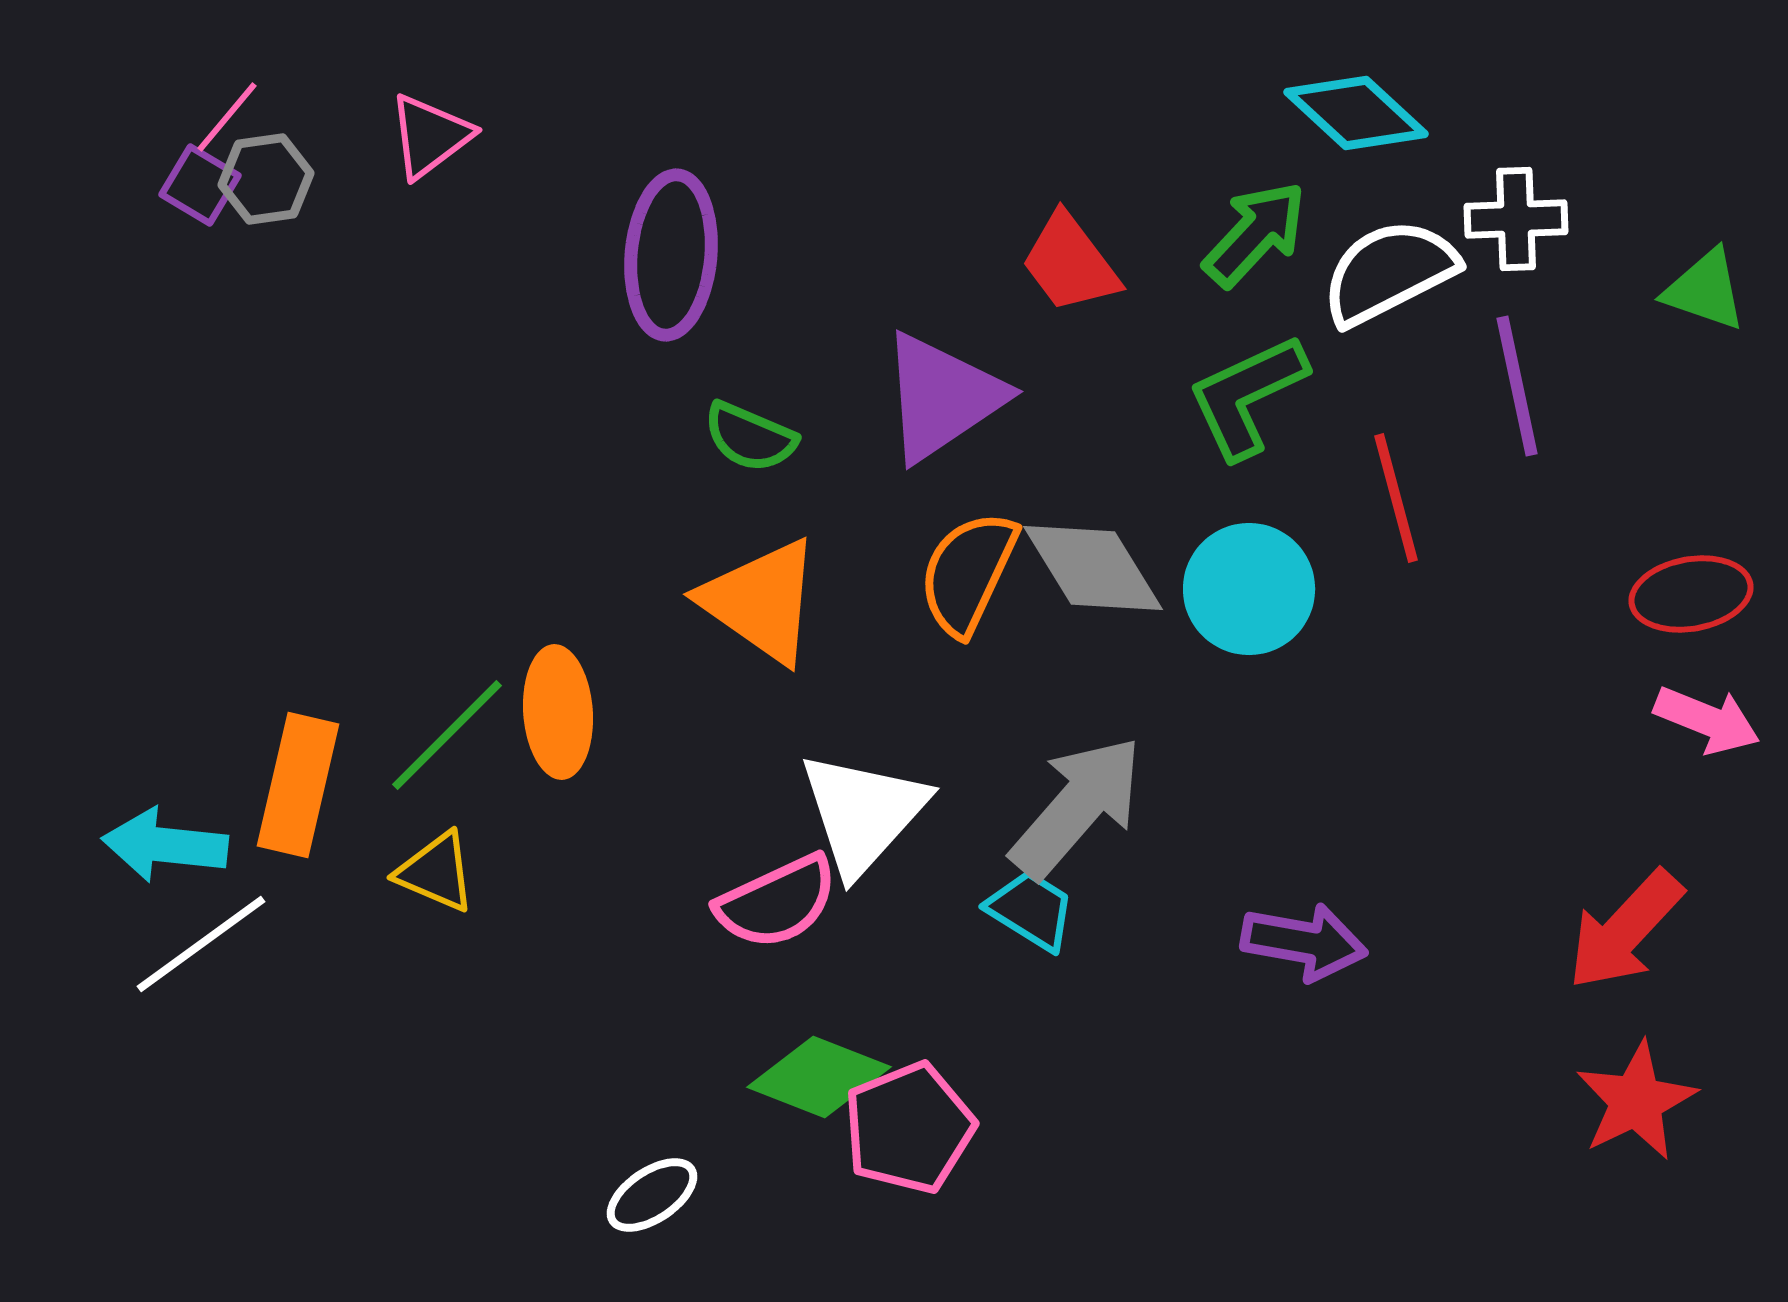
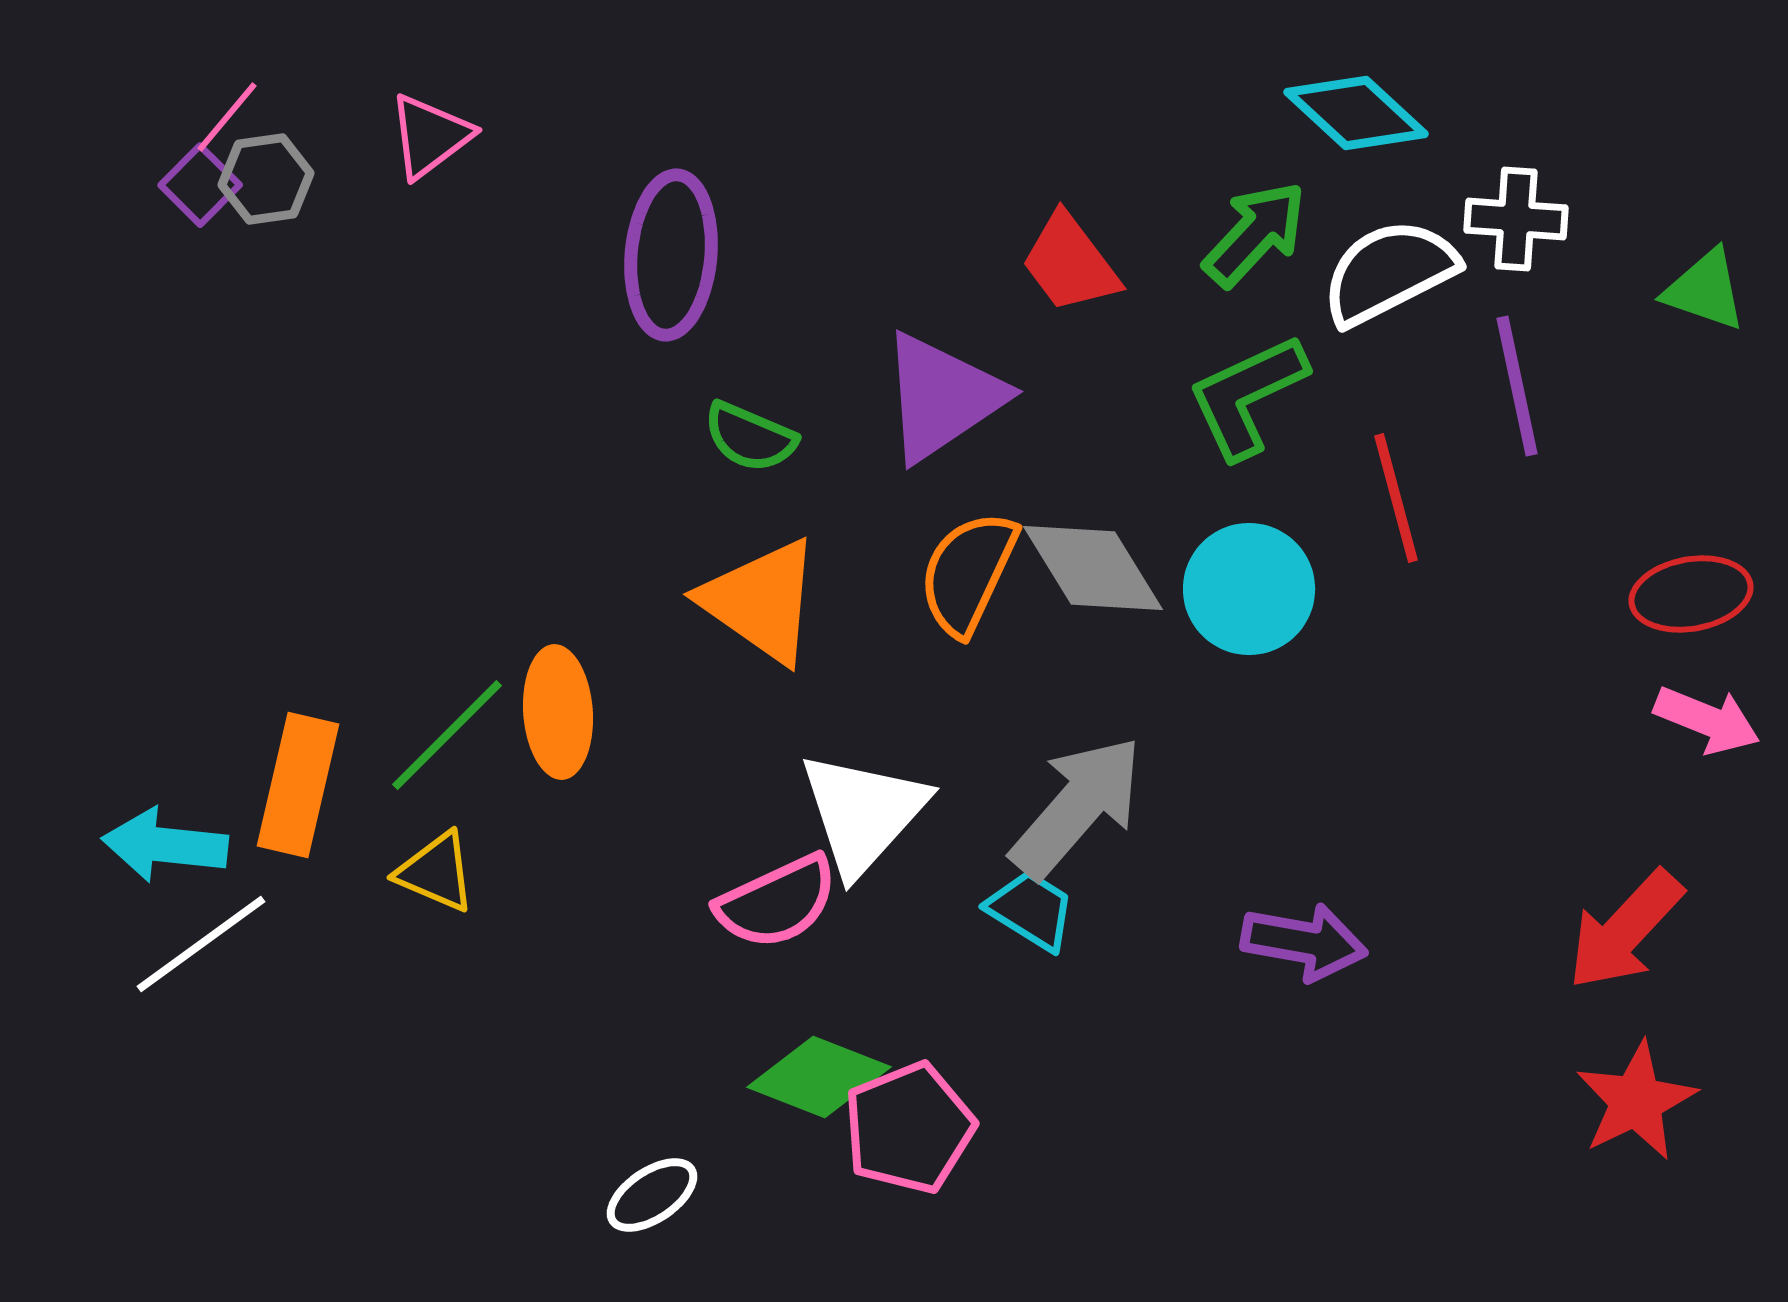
purple square: rotated 14 degrees clockwise
white cross: rotated 6 degrees clockwise
